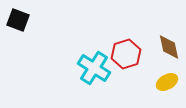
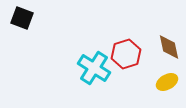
black square: moved 4 px right, 2 px up
